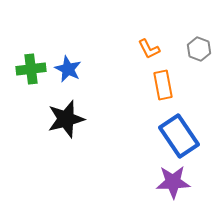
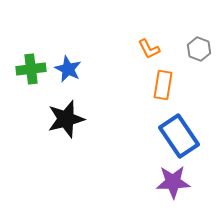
orange rectangle: rotated 20 degrees clockwise
